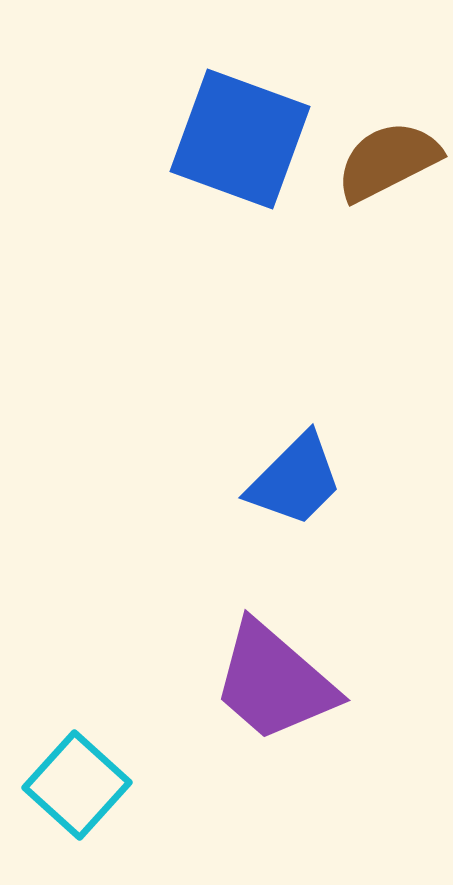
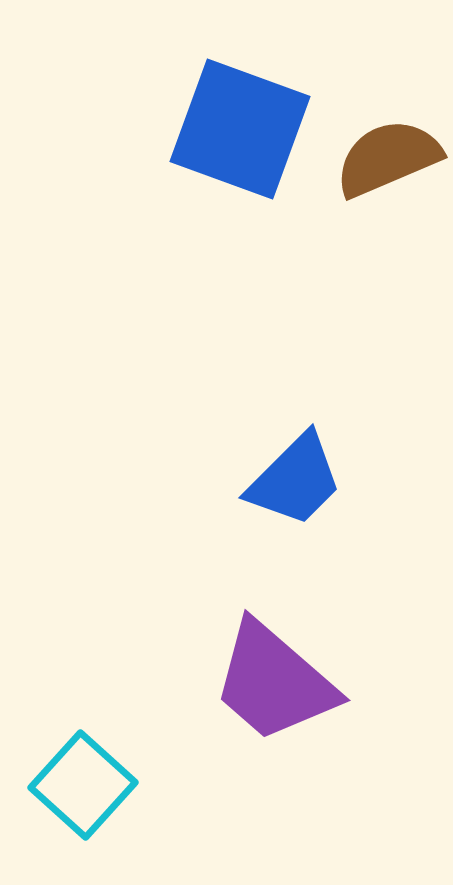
blue square: moved 10 px up
brown semicircle: moved 3 px up; rotated 4 degrees clockwise
cyan square: moved 6 px right
